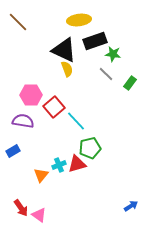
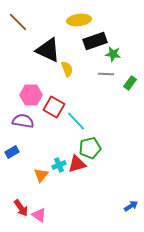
black triangle: moved 16 px left
gray line: rotated 42 degrees counterclockwise
red square: rotated 20 degrees counterclockwise
blue rectangle: moved 1 px left, 1 px down
